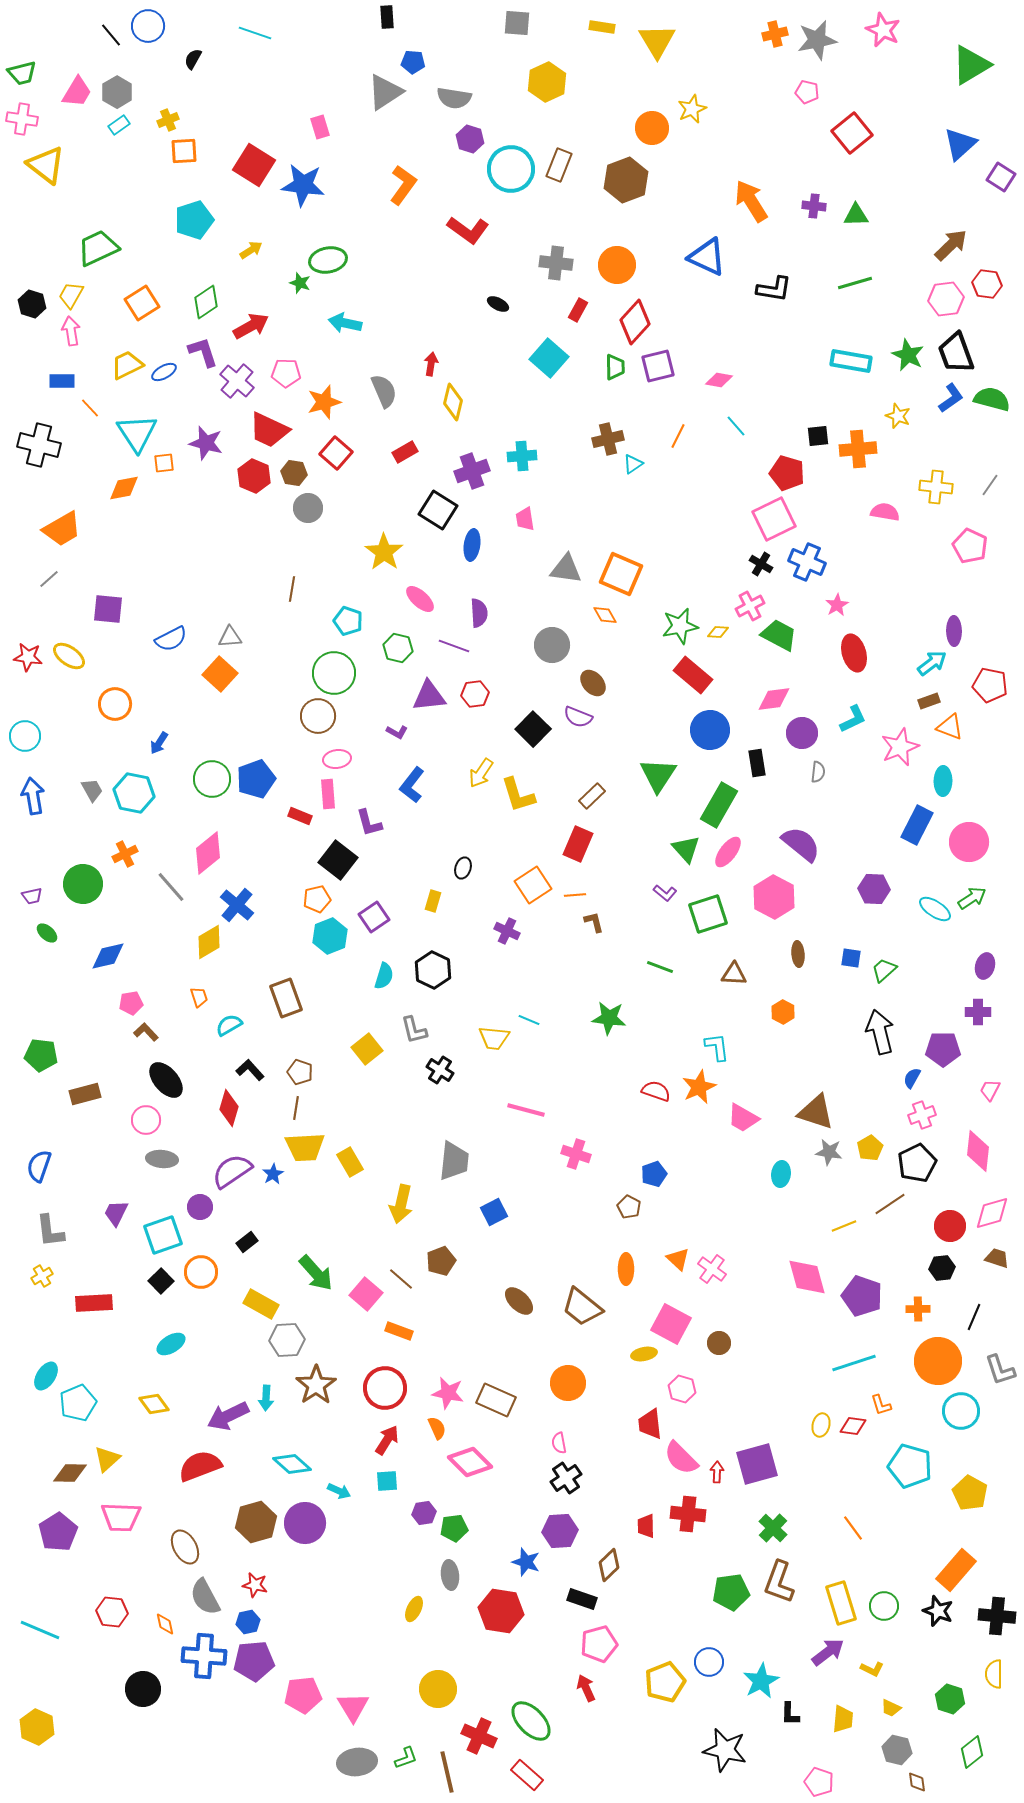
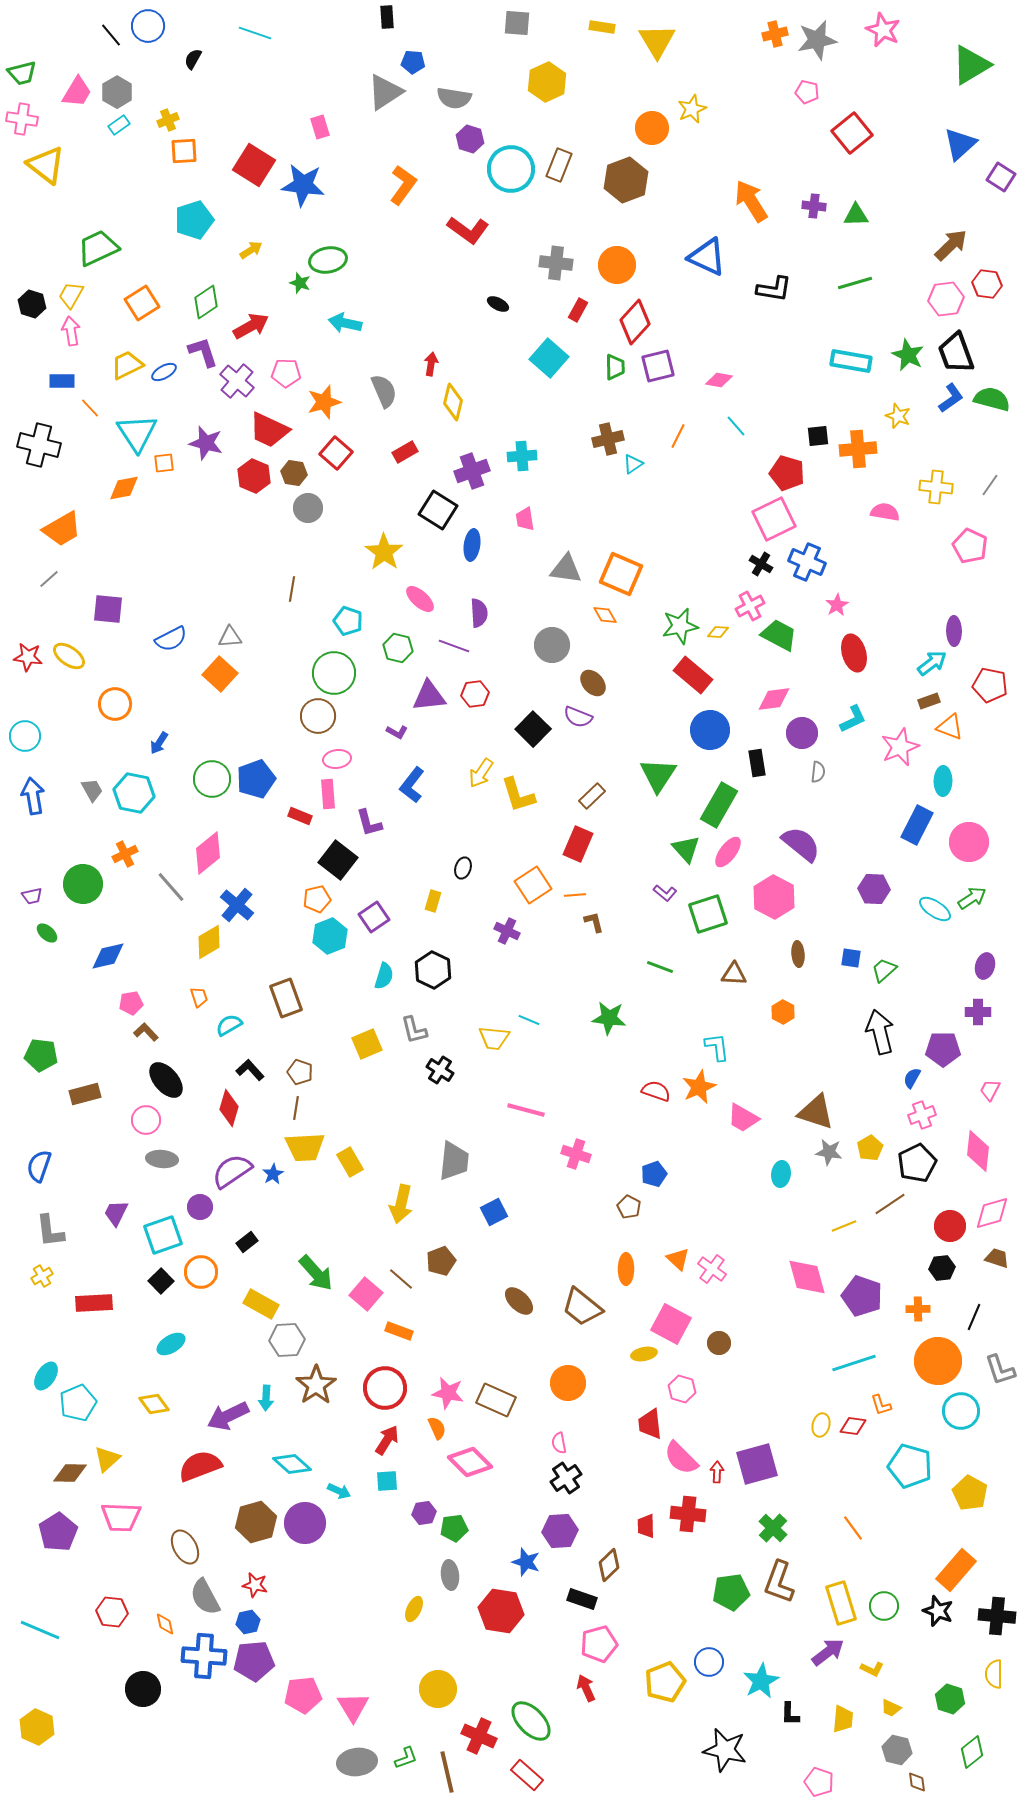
yellow square at (367, 1049): moved 5 px up; rotated 16 degrees clockwise
